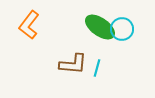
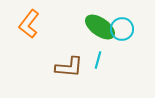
orange L-shape: moved 1 px up
brown L-shape: moved 4 px left, 3 px down
cyan line: moved 1 px right, 8 px up
